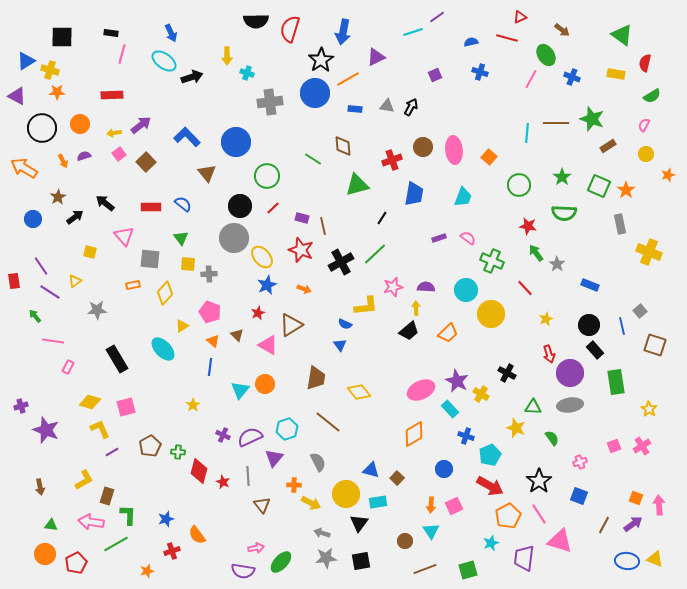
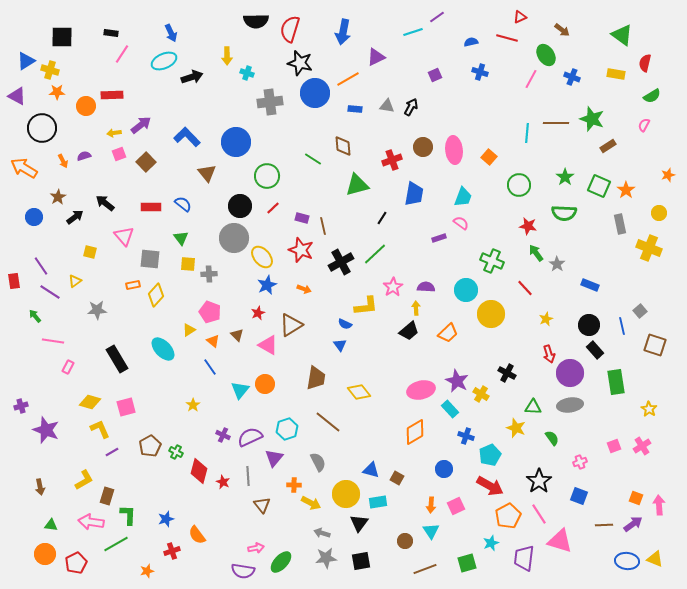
pink line at (122, 54): rotated 18 degrees clockwise
black star at (321, 60): moved 21 px left, 3 px down; rotated 25 degrees counterclockwise
cyan ellipse at (164, 61): rotated 60 degrees counterclockwise
orange circle at (80, 124): moved 6 px right, 18 px up
pink square at (119, 154): rotated 16 degrees clockwise
yellow circle at (646, 154): moved 13 px right, 59 px down
green star at (562, 177): moved 3 px right
blue circle at (33, 219): moved 1 px right, 2 px up
pink semicircle at (468, 238): moved 7 px left, 15 px up
yellow cross at (649, 252): moved 4 px up
pink star at (393, 287): rotated 18 degrees counterclockwise
yellow diamond at (165, 293): moved 9 px left, 2 px down
yellow triangle at (182, 326): moved 7 px right, 4 px down
blue line at (210, 367): rotated 42 degrees counterclockwise
pink ellipse at (421, 390): rotated 12 degrees clockwise
orange diamond at (414, 434): moved 1 px right, 2 px up
green cross at (178, 452): moved 2 px left; rotated 24 degrees clockwise
brown square at (397, 478): rotated 16 degrees counterclockwise
pink square at (454, 506): moved 2 px right
brown line at (604, 525): rotated 60 degrees clockwise
green square at (468, 570): moved 1 px left, 7 px up
